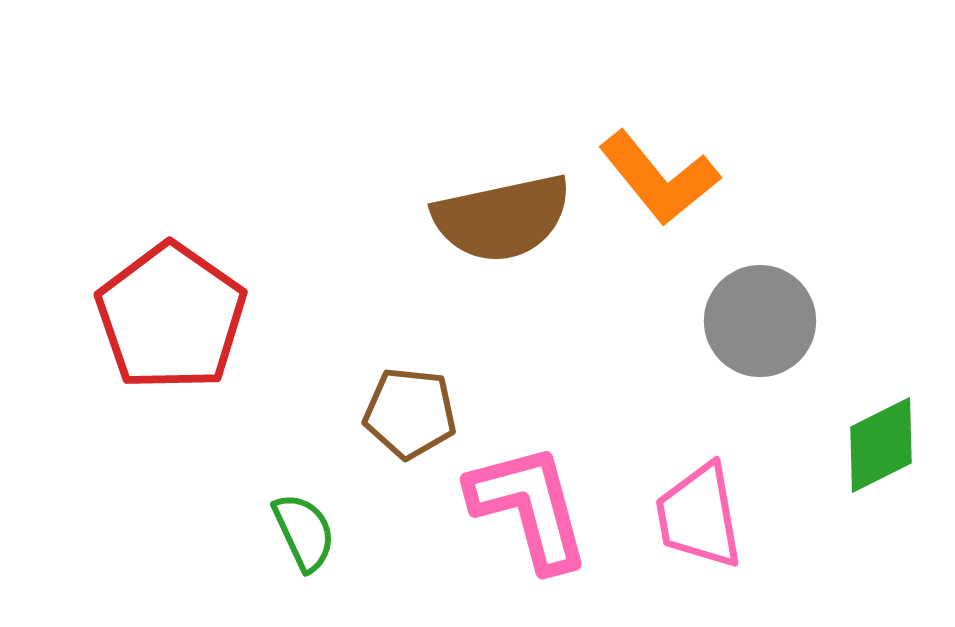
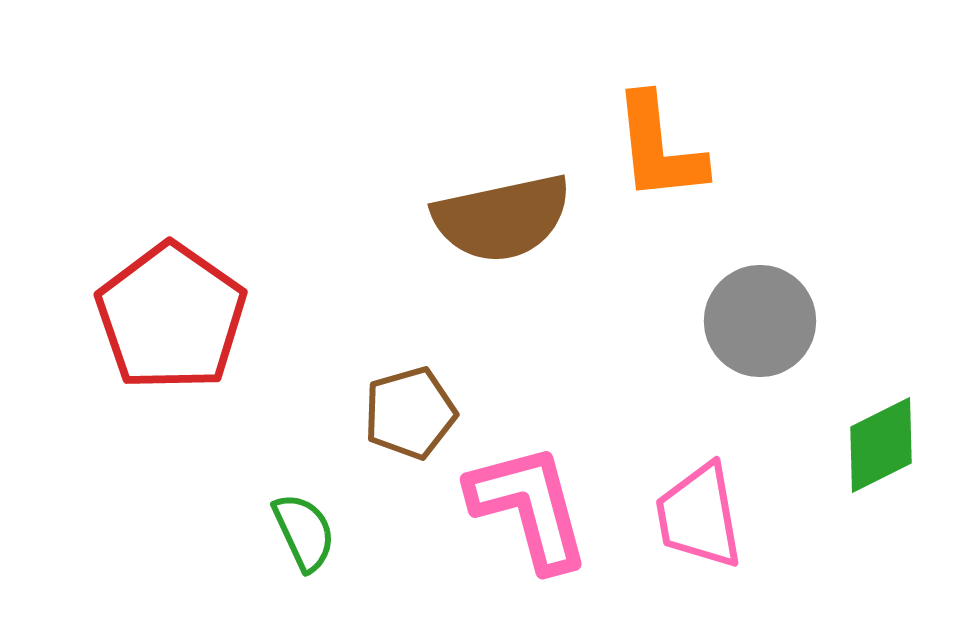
orange L-shape: moved 30 px up; rotated 33 degrees clockwise
brown pentagon: rotated 22 degrees counterclockwise
